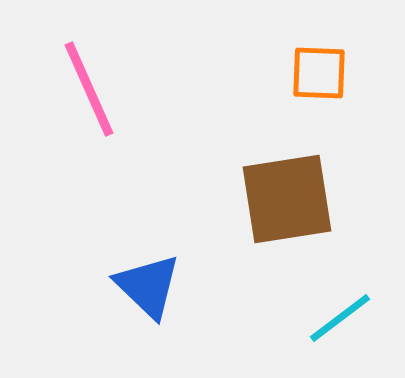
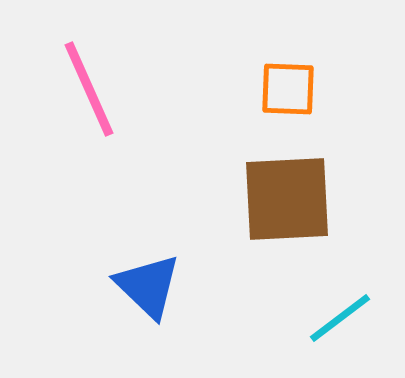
orange square: moved 31 px left, 16 px down
brown square: rotated 6 degrees clockwise
